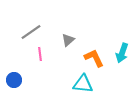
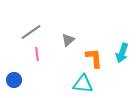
pink line: moved 3 px left
orange L-shape: rotated 20 degrees clockwise
